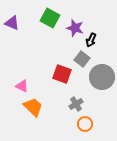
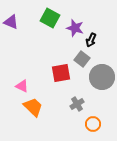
purple triangle: moved 1 px left, 1 px up
red square: moved 1 px left, 1 px up; rotated 30 degrees counterclockwise
gray cross: moved 1 px right
orange circle: moved 8 px right
